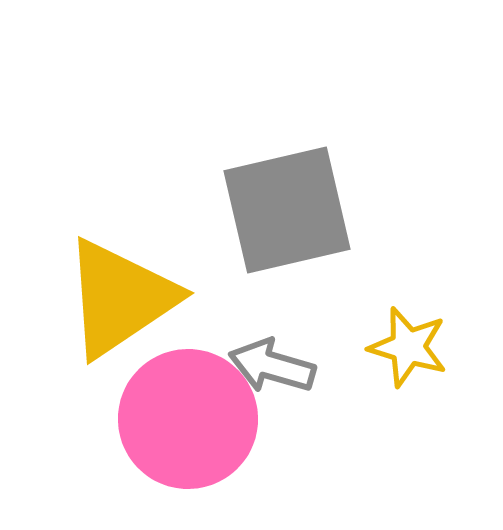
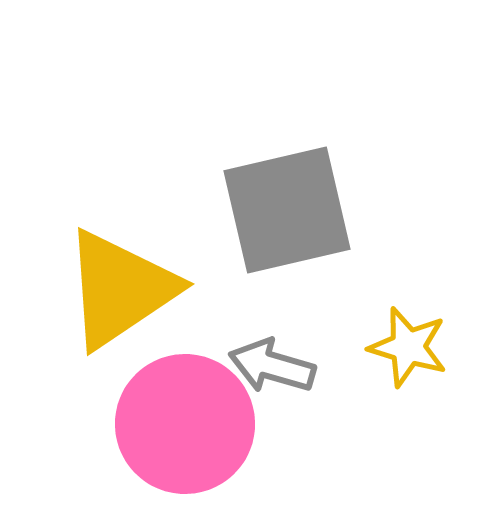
yellow triangle: moved 9 px up
pink circle: moved 3 px left, 5 px down
